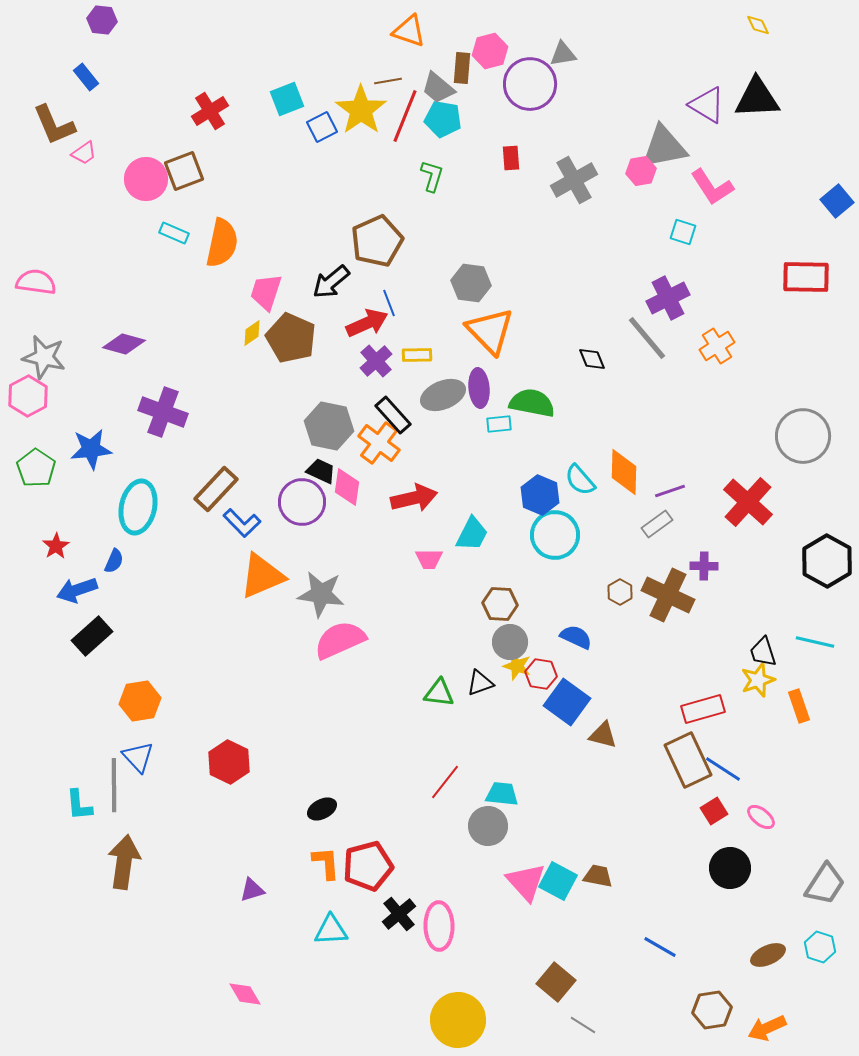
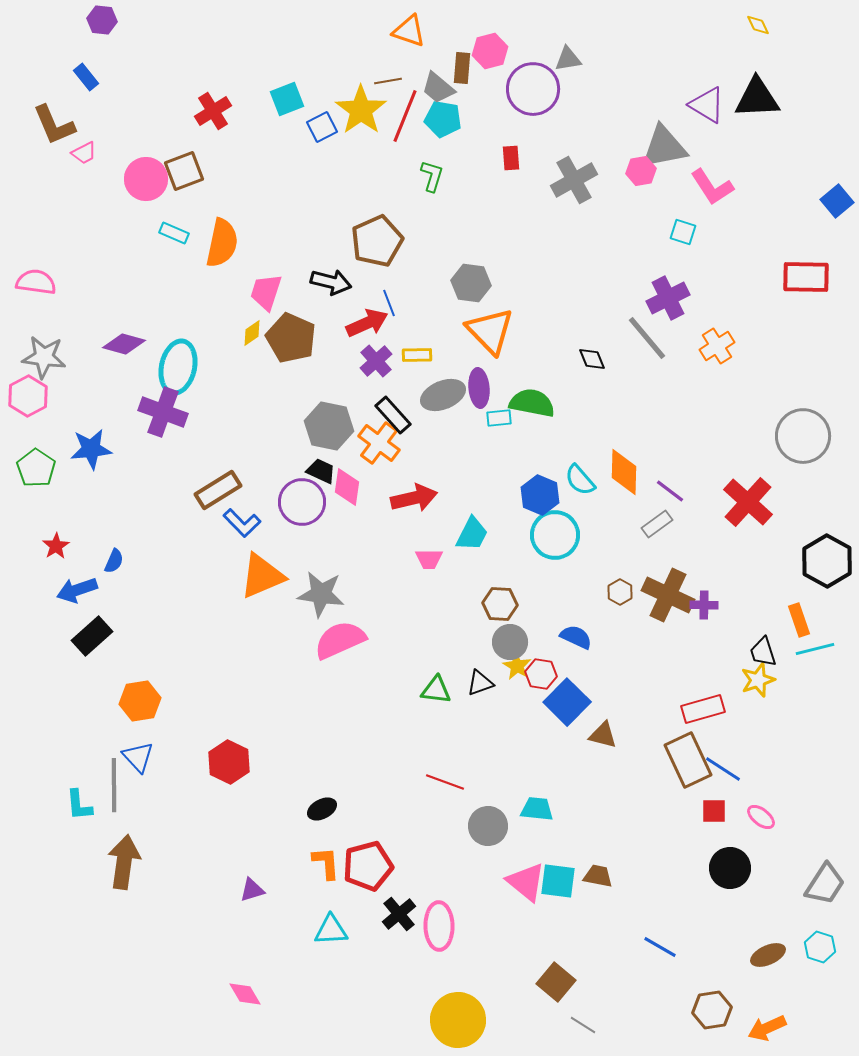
gray triangle at (563, 54): moved 5 px right, 5 px down
purple circle at (530, 84): moved 3 px right, 5 px down
red cross at (210, 111): moved 3 px right
pink trapezoid at (84, 153): rotated 8 degrees clockwise
black arrow at (331, 282): rotated 126 degrees counterclockwise
gray star at (44, 357): rotated 6 degrees counterclockwise
cyan rectangle at (499, 424): moved 6 px up
brown rectangle at (216, 489): moved 2 px right, 1 px down; rotated 15 degrees clockwise
purple line at (670, 491): rotated 56 degrees clockwise
cyan ellipse at (138, 507): moved 40 px right, 140 px up
purple cross at (704, 566): moved 39 px down
cyan line at (815, 642): moved 7 px down; rotated 27 degrees counterclockwise
yellow star at (517, 666): rotated 12 degrees clockwise
green triangle at (439, 693): moved 3 px left, 3 px up
blue square at (567, 702): rotated 9 degrees clockwise
orange rectangle at (799, 706): moved 86 px up
red line at (445, 782): rotated 72 degrees clockwise
cyan trapezoid at (502, 794): moved 35 px right, 15 px down
red square at (714, 811): rotated 32 degrees clockwise
cyan square at (558, 881): rotated 21 degrees counterclockwise
pink triangle at (526, 882): rotated 9 degrees counterclockwise
